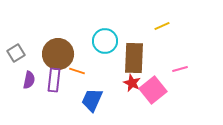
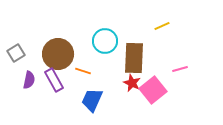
orange line: moved 6 px right
purple rectangle: rotated 35 degrees counterclockwise
